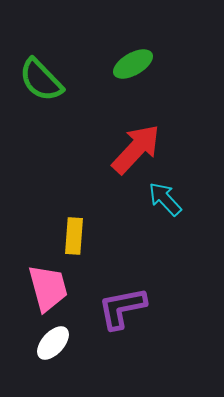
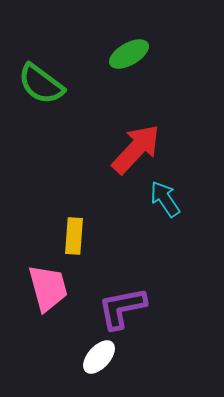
green ellipse: moved 4 px left, 10 px up
green semicircle: moved 4 px down; rotated 9 degrees counterclockwise
cyan arrow: rotated 9 degrees clockwise
white ellipse: moved 46 px right, 14 px down
